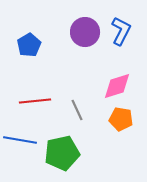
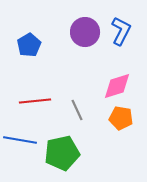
orange pentagon: moved 1 px up
